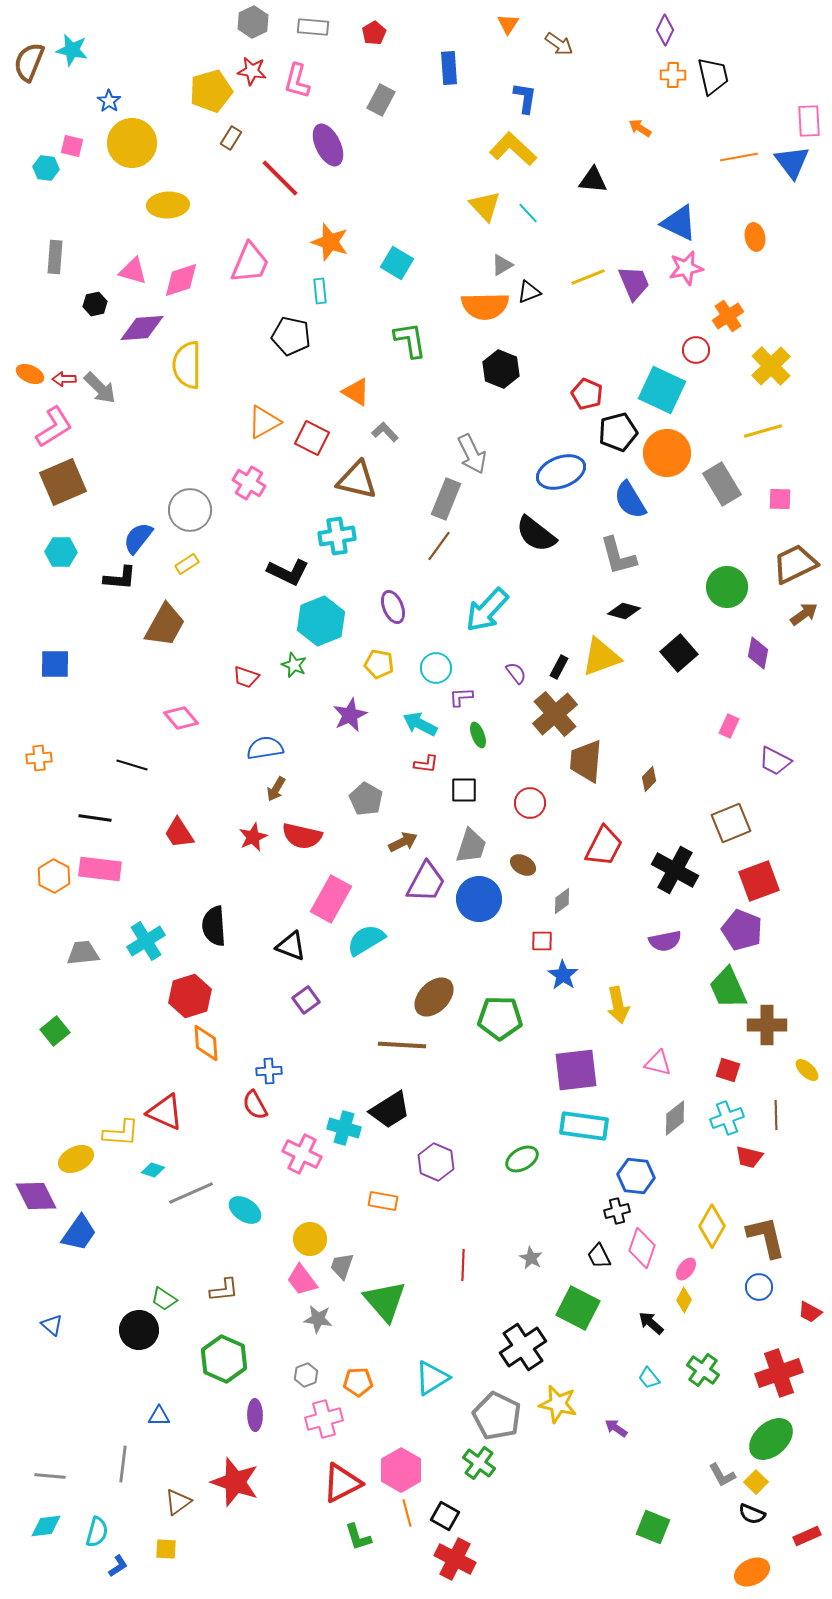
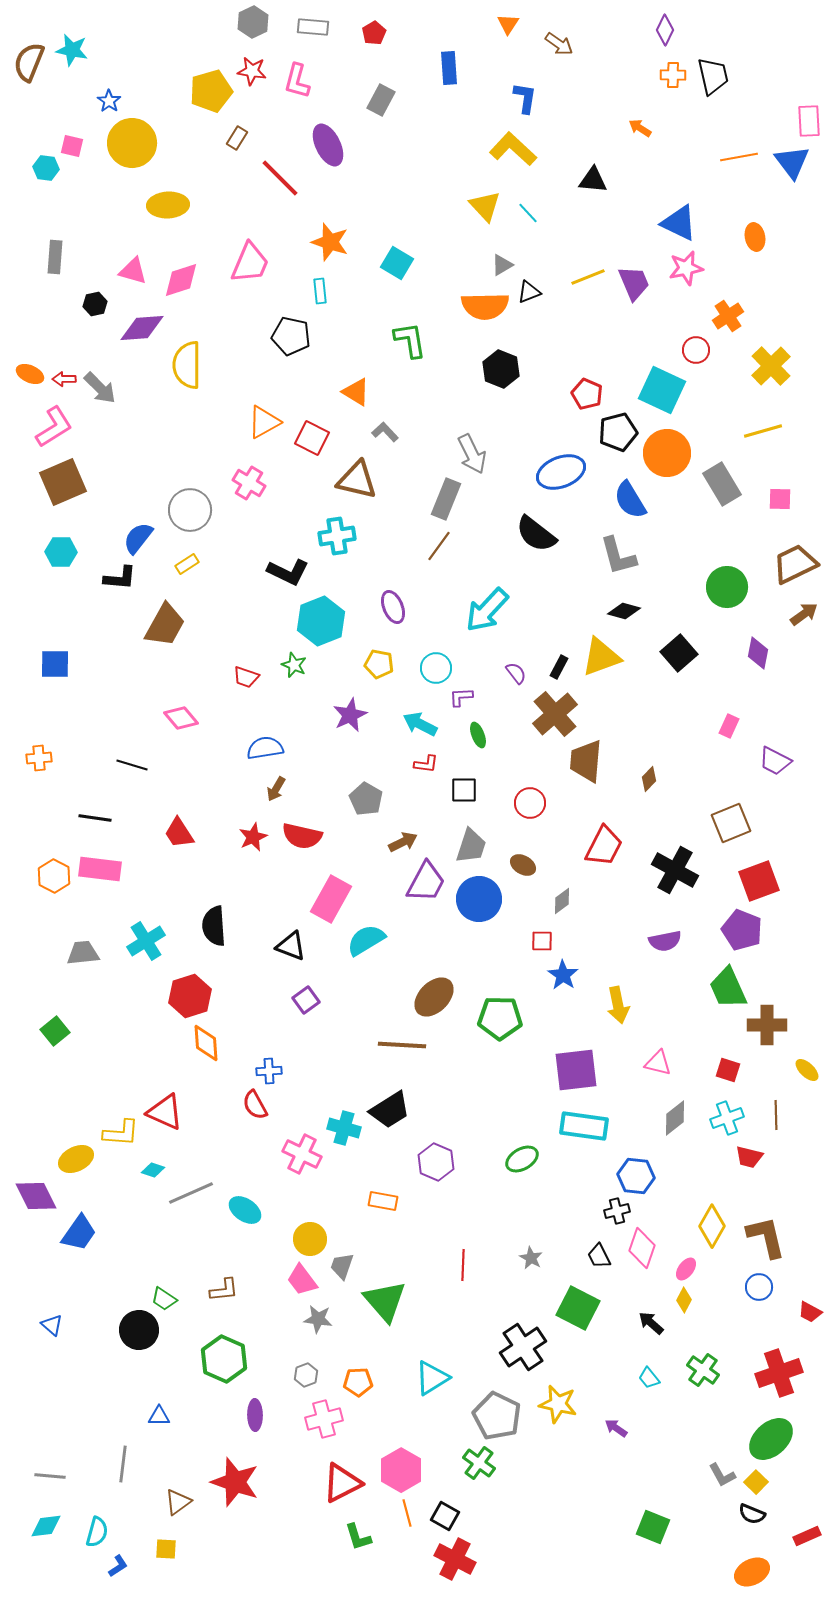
brown rectangle at (231, 138): moved 6 px right
